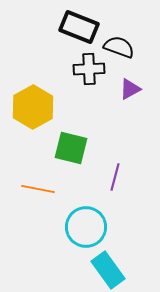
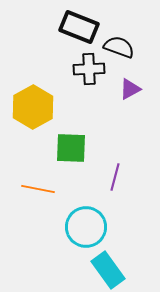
green square: rotated 12 degrees counterclockwise
